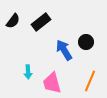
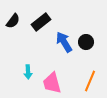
blue arrow: moved 8 px up
